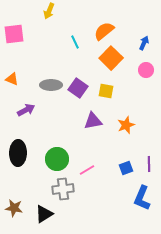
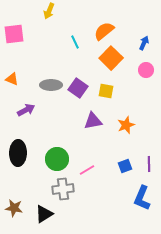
blue square: moved 1 px left, 2 px up
